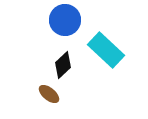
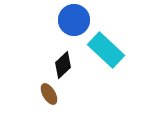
blue circle: moved 9 px right
brown ellipse: rotated 20 degrees clockwise
